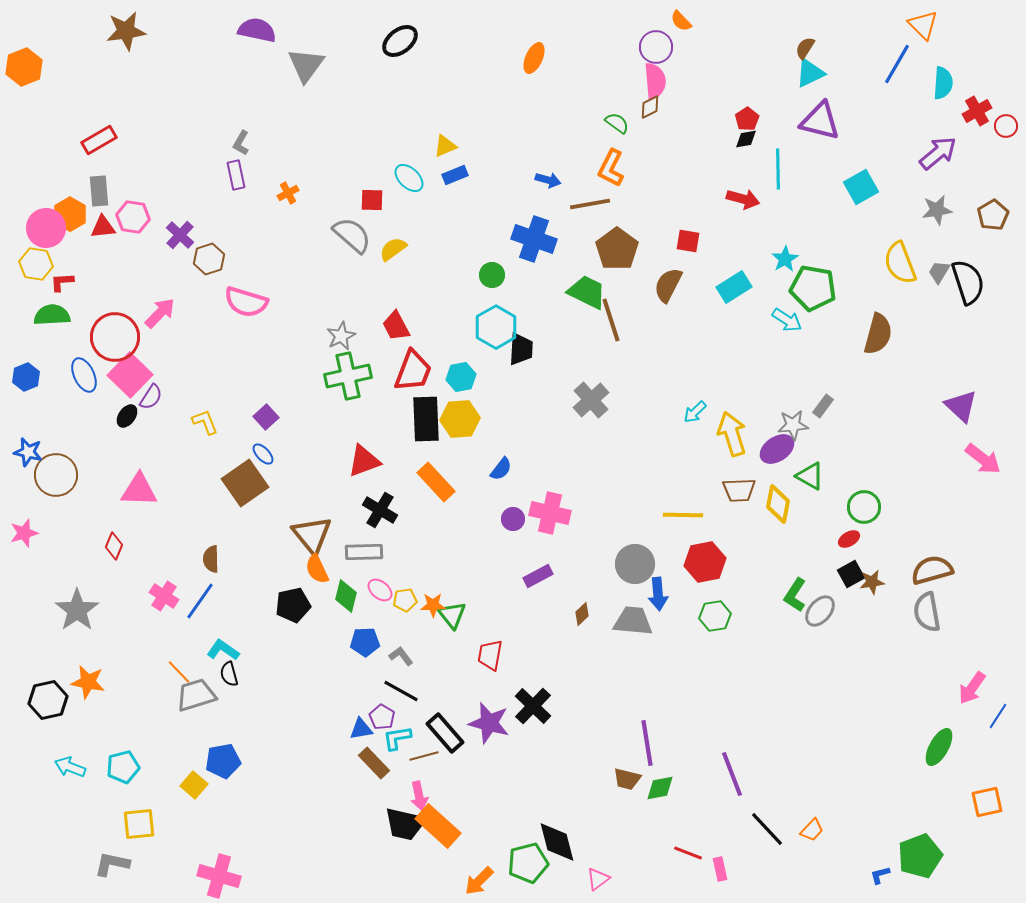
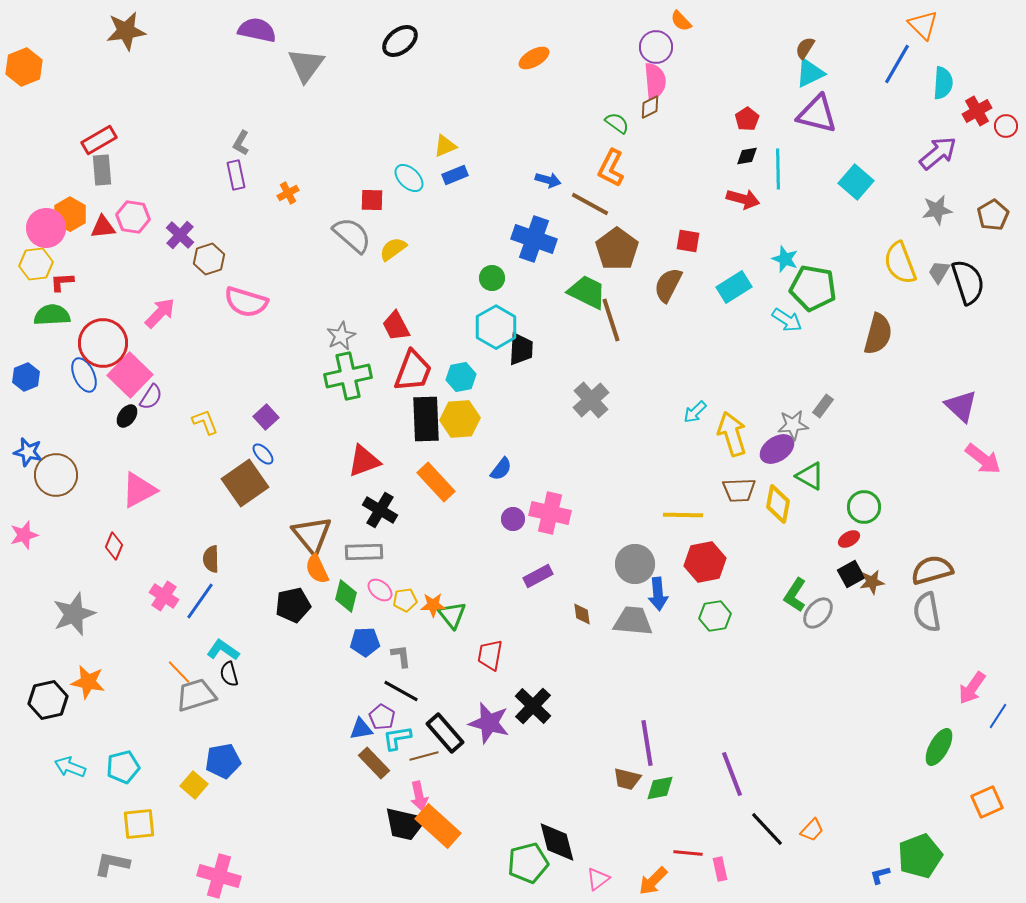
orange ellipse at (534, 58): rotated 36 degrees clockwise
purple triangle at (820, 121): moved 3 px left, 7 px up
black diamond at (746, 139): moved 1 px right, 17 px down
cyan square at (861, 187): moved 5 px left, 5 px up; rotated 20 degrees counterclockwise
gray rectangle at (99, 191): moved 3 px right, 21 px up
brown line at (590, 204): rotated 39 degrees clockwise
cyan star at (785, 259): rotated 20 degrees counterclockwise
yellow hexagon at (36, 264): rotated 16 degrees counterclockwise
green circle at (492, 275): moved 3 px down
red circle at (115, 337): moved 12 px left, 6 px down
pink triangle at (139, 490): rotated 30 degrees counterclockwise
pink star at (24, 533): moved 2 px down
gray star at (77, 610): moved 3 px left, 4 px down; rotated 15 degrees clockwise
gray ellipse at (820, 611): moved 2 px left, 2 px down
brown diamond at (582, 614): rotated 55 degrees counterclockwise
gray L-shape at (401, 656): rotated 30 degrees clockwise
orange square at (987, 802): rotated 12 degrees counterclockwise
red line at (688, 853): rotated 16 degrees counterclockwise
orange arrow at (479, 881): moved 174 px right
